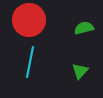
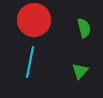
red circle: moved 5 px right
green semicircle: rotated 90 degrees clockwise
